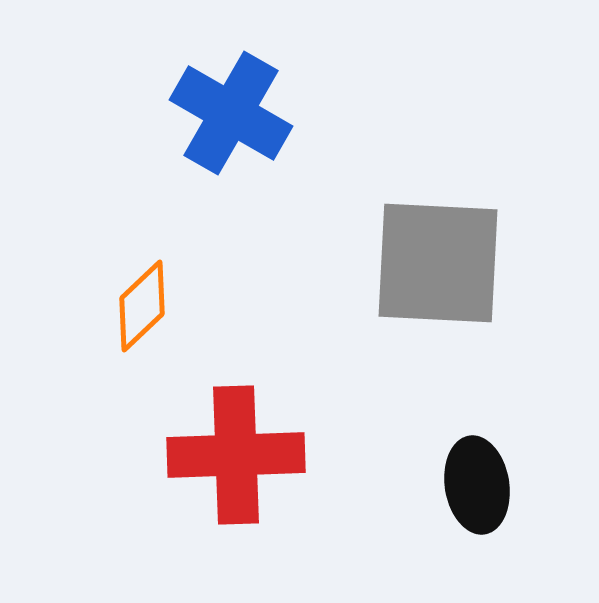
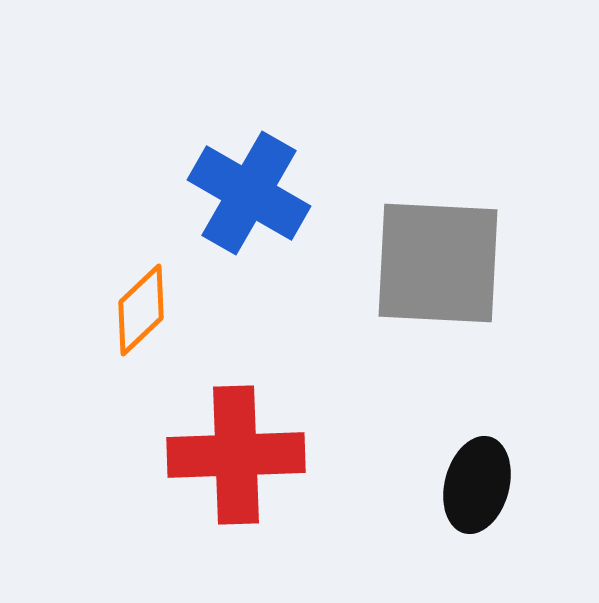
blue cross: moved 18 px right, 80 px down
orange diamond: moved 1 px left, 4 px down
black ellipse: rotated 24 degrees clockwise
